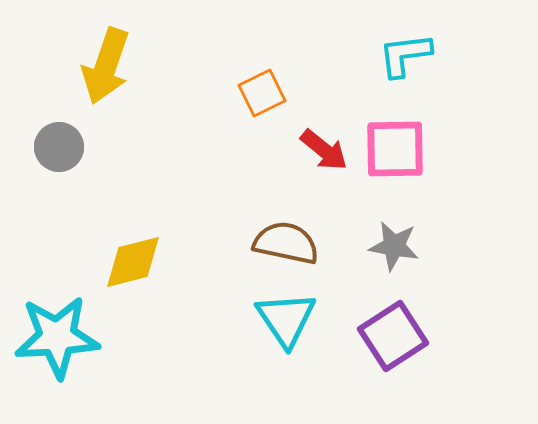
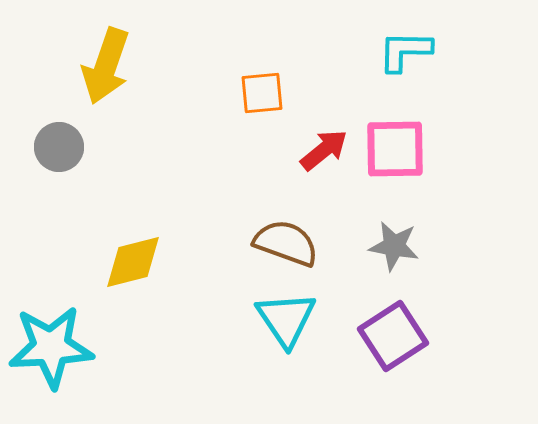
cyan L-shape: moved 4 px up; rotated 8 degrees clockwise
orange square: rotated 21 degrees clockwise
red arrow: rotated 78 degrees counterclockwise
brown semicircle: rotated 8 degrees clockwise
cyan star: moved 6 px left, 10 px down
